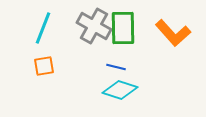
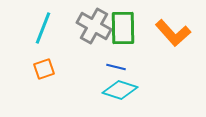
orange square: moved 3 px down; rotated 10 degrees counterclockwise
